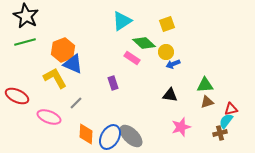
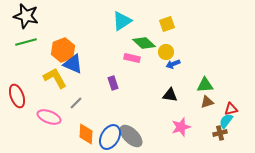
black star: rotated 15 degrees counterclockwise
green line: moved 1 px right
pink rectangle: rotated 21 degrees counterclockwise
red ellipse: rotated 45 degrees clockwise
